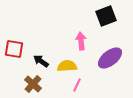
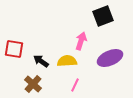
black square: moved 3 px left
pink arrow: rotated 24 degrees clockwise
purple ellipse: rotated 15 degrees clockwise
yellow semicircle: moved 5 px up
pink line: moved 2 px left
